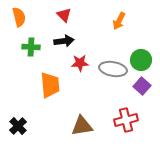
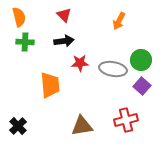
green cross: moved 6 px left, 5 px up
